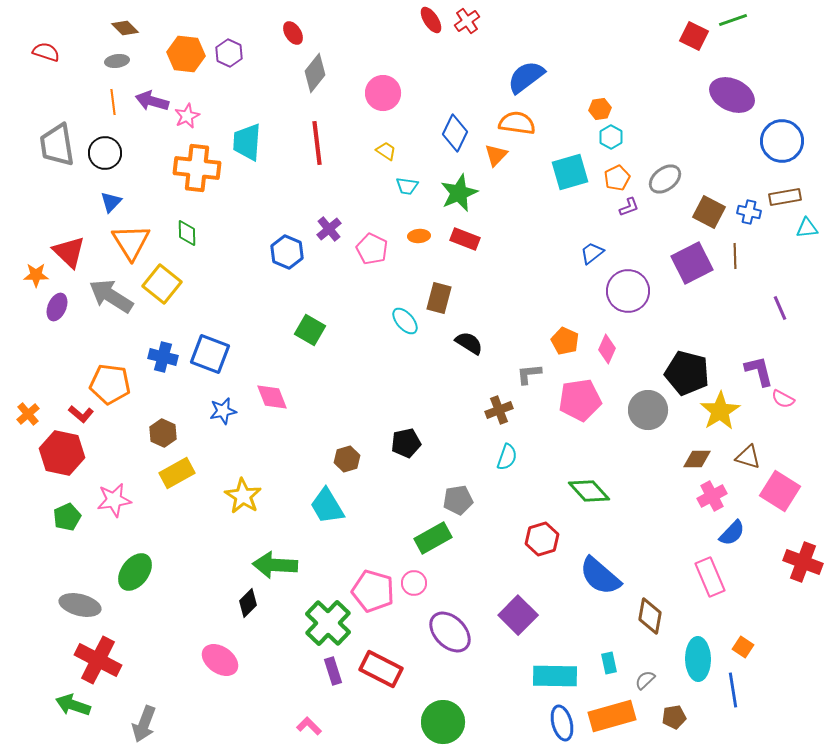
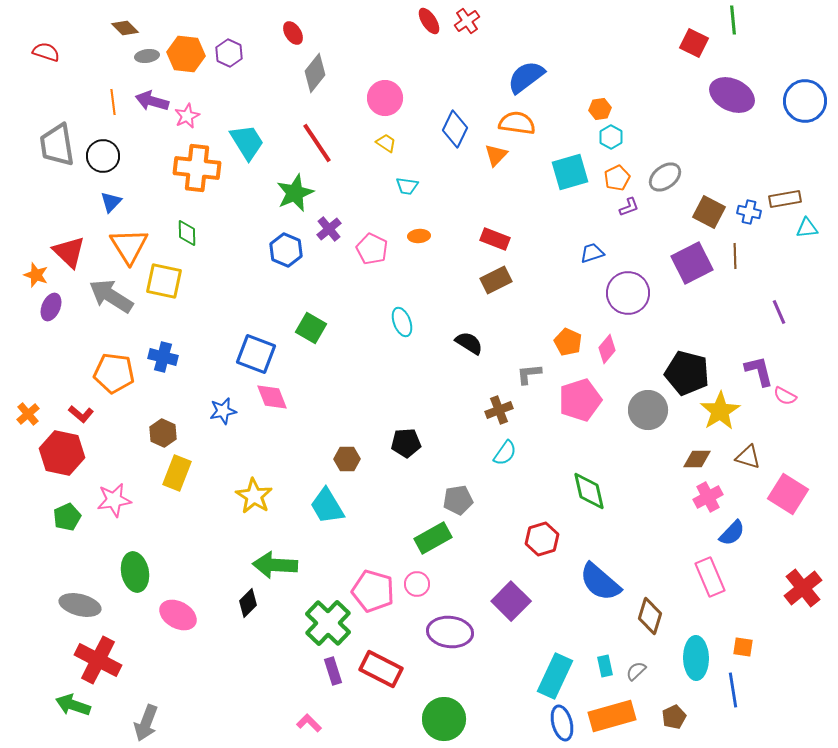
red ellipse at (431, 20): moved 2 px left, 1 px down
green line at (733, 20): rotated 76 degrees counterclockwise
red square at (694, 36): moved 7 px down
gray ellipse at (117, 61): moved 30 px right, 5 px up
pink circle at (383, 93): moved 2 px right, 5 px down
blue diamond at (455, 133): moved 4 px up
blue circle at (782, 141): moved 23 px right, 40 px up
cyan trapezoid at (247, 142): rotated 144 degrees clockwise
red line at (317, 143): rotated 27 degrees counterclockwise
yellow trapezoid at (386, 151): moved 8 px up
black circle at (105, 153): moved 2 px left, 3 px down
gray ellipse at (665, 179): moved 2 px up
green star at (459, 193): moved 164 px left
brown rectangle at (785, 197): moved 2 px down
red rectangle at (465, 239): moved 30 px right
orange triangle at (131, 242): moved 2 px left, 4 px down
blue hexagon at (287, 252): moved 1 px left, 2 px up
blue trapezoid at (592, 253): rotated 20 degrees clockwise
orange star at (36, 275): rotated 20 degrees clockwise
yellow square at (162, 284): moved 2 px right, 3 px up; rotated 27 degrees counterclockwise
purple circle at (628, 291): moved 2 px down
brown rectangle at (439, 298): moved 57 px right, 18 px up; rotated 48 degrees clockwise
purple ellipse at (57, 307): moved 6 px left
purple line at (780, 308): moved 1 px left, 4 px down
cyan ellipse at (405, 321): moved 3 px left, 1 px down; rotated 20 degrees clockwise
green square at (310, 330): moved 1 px right, 2 px up
orange pentagon at (565, 341): moved 3 px right, 1 px down
pink diamond at (607, 349): rotated 16 degrees clockwise
blue square at (210, 354): moved 46 px right
orange pentagon at (110, 384): moved 4 px right, 11 px up
pink semicircle at (783, 399): moved 2 px right, 3 px up
pink pentagon at (580, 400): rotated 9 degrees counterclockwise
black pentagon at (406, 443): rotated 8 degrees clockwise
cyan semicircle at (507, 457): moved 2 px left, 4 px up; rotated 16 degrees clockwise
brown hexagon at (347, 459): rotated 15 degrees clockwise
yellow rectangle at (177, 473): rotated 40 degrees counterclockwise
green diamond at (589, 491): rotated 30 degrees clockwise
pink square at (780, 491): moved 8 px right, 3 px down
yellow star at (243, 496): moved 11 px right
pink cross at (712, 496): moved 4 px left, 1 px down
red cross at (803, 562): moved 26 px down; rotated 30 degrees clockwise
green ellipse at (135, 572): rotated 48 degrees counterclockwise
blue semicircle at (600, 576): moved 6 px down
pink circle at (414, 583): moved 3 px right, 1 px down
purple square at (518, 615): moved 7 px left, 14 px up
brown diamond at (650, 616): rotated 6 degrees clockwise
purple ellipse at (450, 632): rotated 39 degrees counterclockwise
orange square at (743, 647): rotated 25 degrees counterclockwise
cyan ellipse at (698, 659): moved 2 px left, 1 px up
pink ellipse at (220, 660): moved 42 px left, 45 px up; rotated 6 degrees counterclockwise
cyan rectangle at (609, 663): moved 4 px left, 3 px down
cyan rectangle at (555, 676): rotated 66 degrees counterclockwise
gray semicircle at (645, 680): moved 9 px left, 9 px up
brown pentagon at (674, 717): rotated 15 degrees counterclockwise
green circle at (443, 722): moved 1 px right, 3 px up
gray arrow at (144, 724): moved 2 px right, 1 px up
pink L-shape at (309, 726): moved 3 px up
